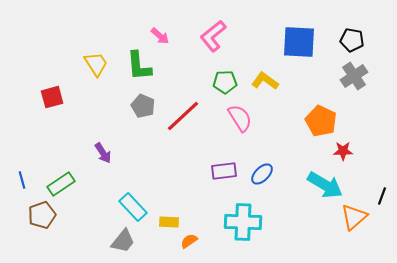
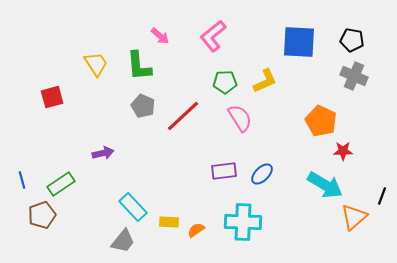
gray cross: rotated 32 degrees counterclockwise
yellow L-shape: rotated 120 degrees clockwise
purple arrow: rotated 70 degrees counterclockwise
orange semicircle: moved 7 px right, 11 px up
